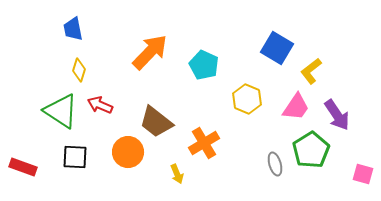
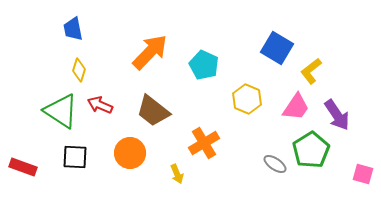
brown trapezoid: moved 3 px left, 11 px up
orange circle: moved 2 px right, 1 px down
gray ellipse: rotated 40 degrees counterclockwise
